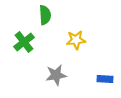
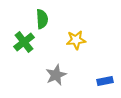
green semicircle: moved 3 px left, 4 px down
gray star: rotated 15 degrees counterclockwise
blue rectangle: moved 2 px down; rotated 14 degrees counterclockwise
